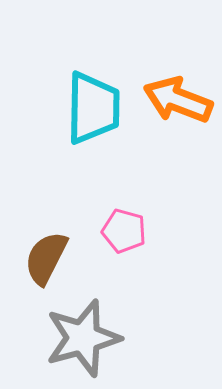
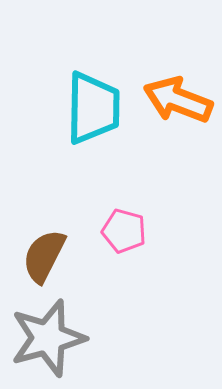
brown semicircle: moved 2 px left, 2 px up
gray star: moved 35 px left
